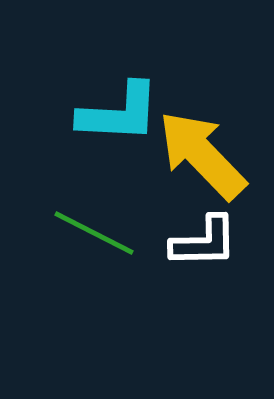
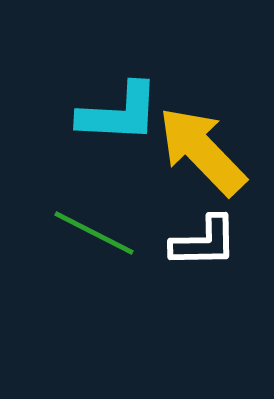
yellow arrow: moved 4 px up
